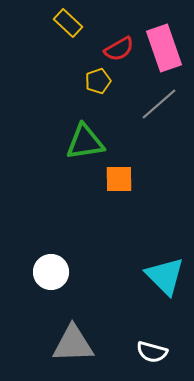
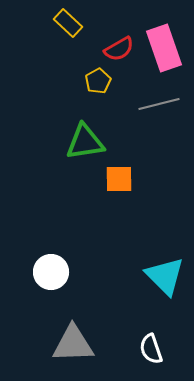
yellow pentagon: rotated 10 degrees counterclockwise
gray line: rotated 27 degrees clockwise
white semicircle: moved 1 px left, 3 px up; rotated 56 degrees clockwise
